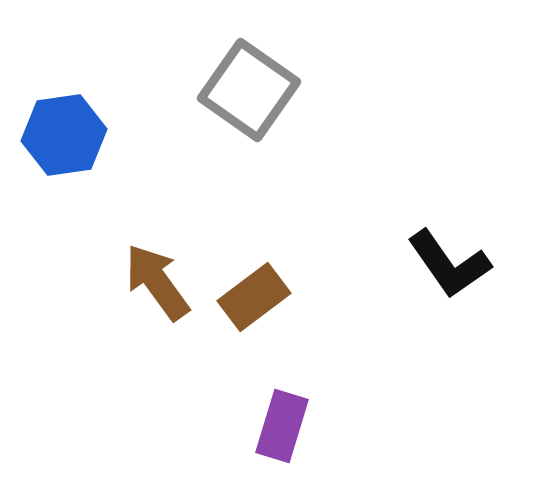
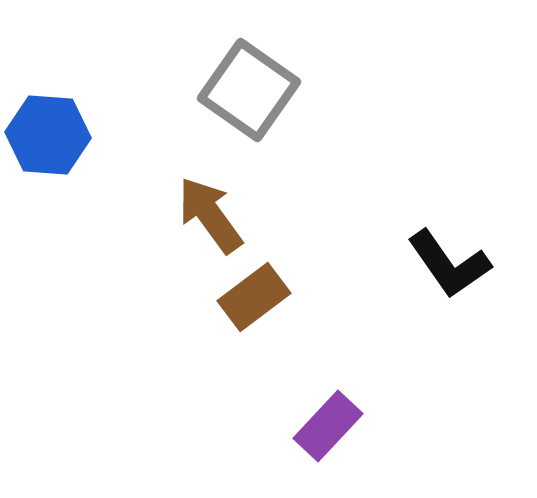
blue hexagon: moved 16 px left; rotated 12 degrees clockwise
brown arrow: moved 53 px right, 67 px up
purple rectangle: moved 46 px right; rotated 26 degrees clockwise
